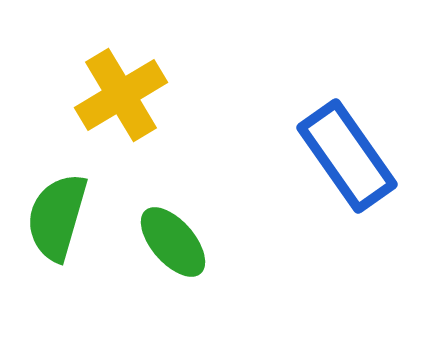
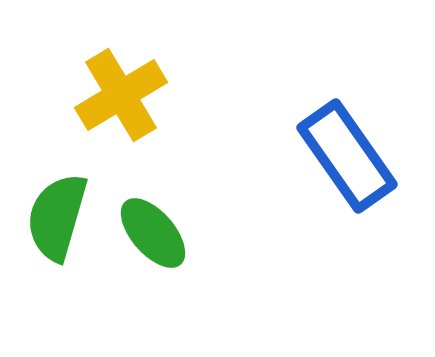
green ellipse: moved 20 px left, 9 px up
